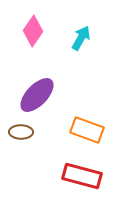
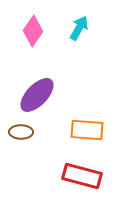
cyan arrow: moved 2 px left, 10 px up
orange rectangle: rotated 16 degrees counterclockwise
